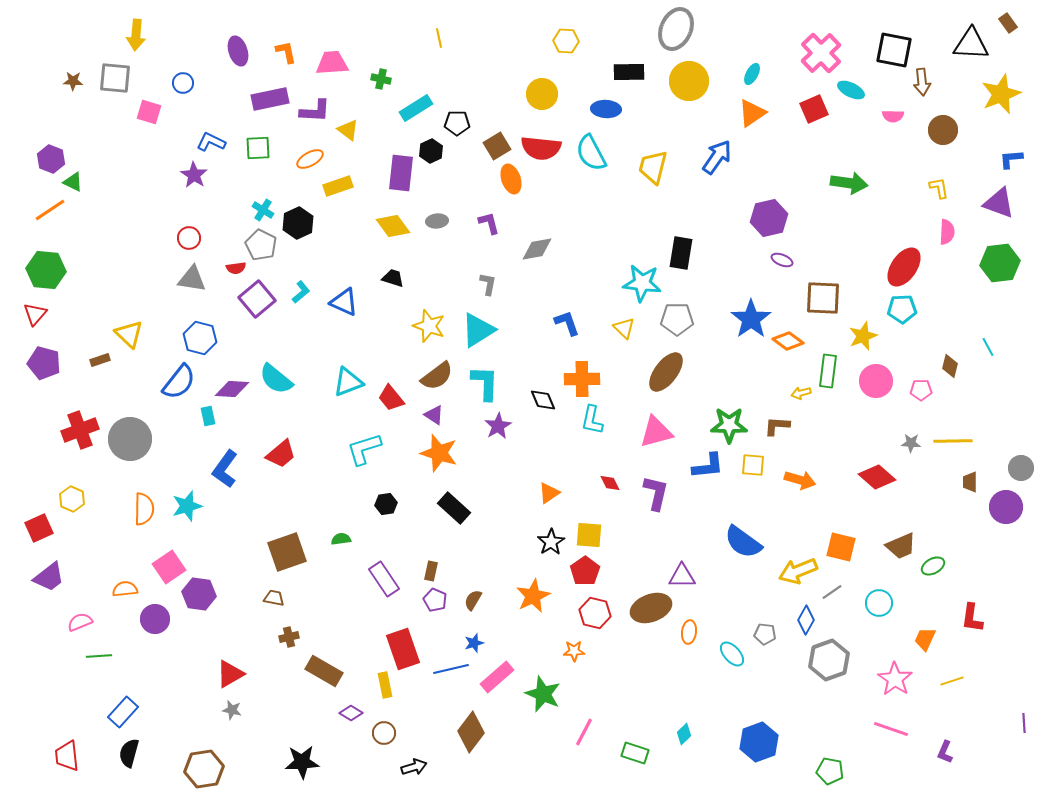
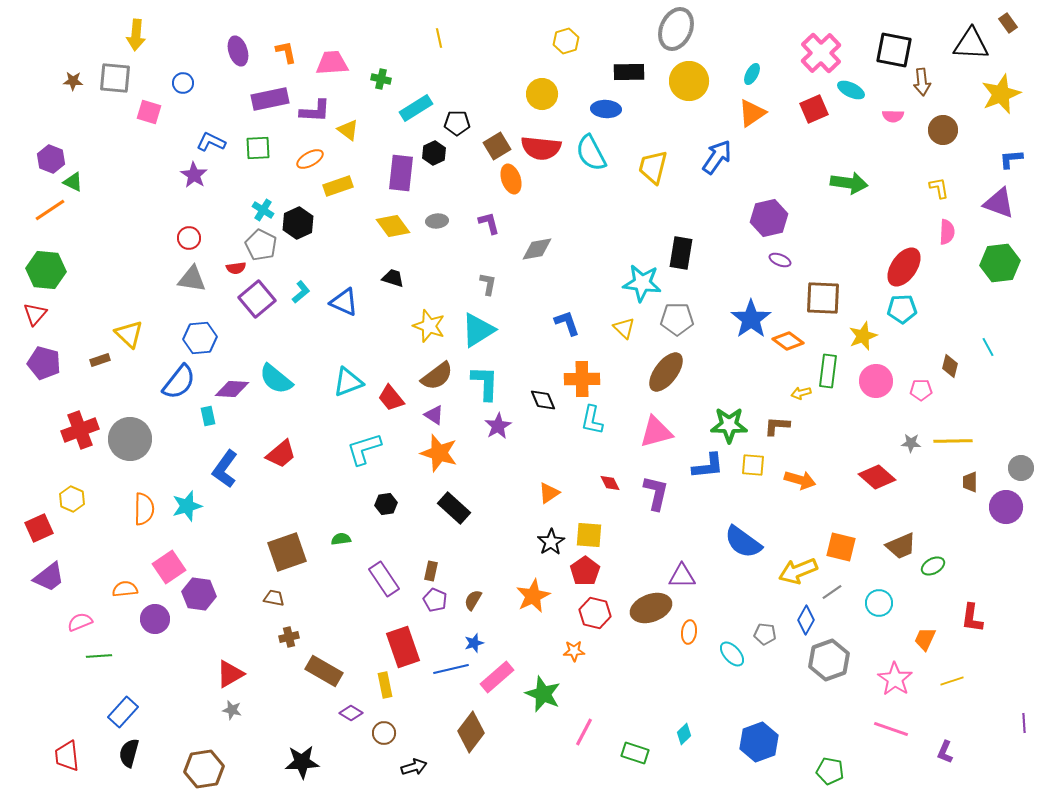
yellow hexagon at (566, 41): rotated 20 degrees counterclockwise
black hexagon at (431, 151): moved 3 px right, 2 px down
purple ellipse at (782, 260): moved 2 px left
blue hexagon at (200, 338): rotated 20 degrees counterclockwise
red rectangle at (403, 649): moved 2 px up
